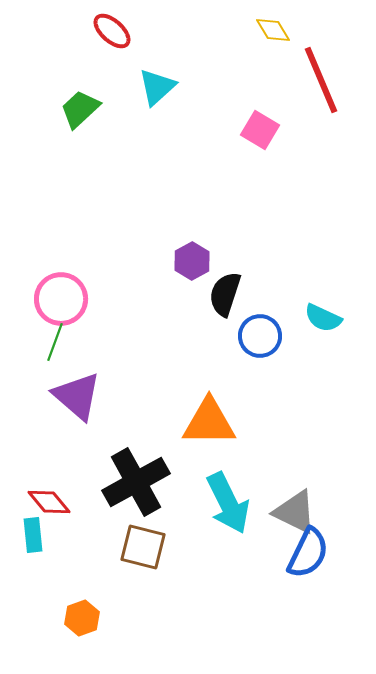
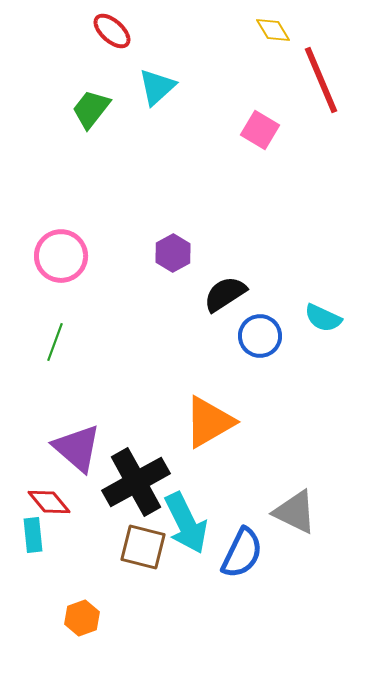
green trapezoid: moved 11 px right; rotated 9 degrees counterclockwise
purple hexagon: moved 19 px left, 8 px up
black semicircle: rotated 39 degrees clockwise
pink circle: moved 43 px up
purple triangle: moved 52 px down
orange triangle: rotated 30 degrees counterclockwise
cyan arrow: moved 42 px left, 20 px down
blue semicircle: moved 66 px left
